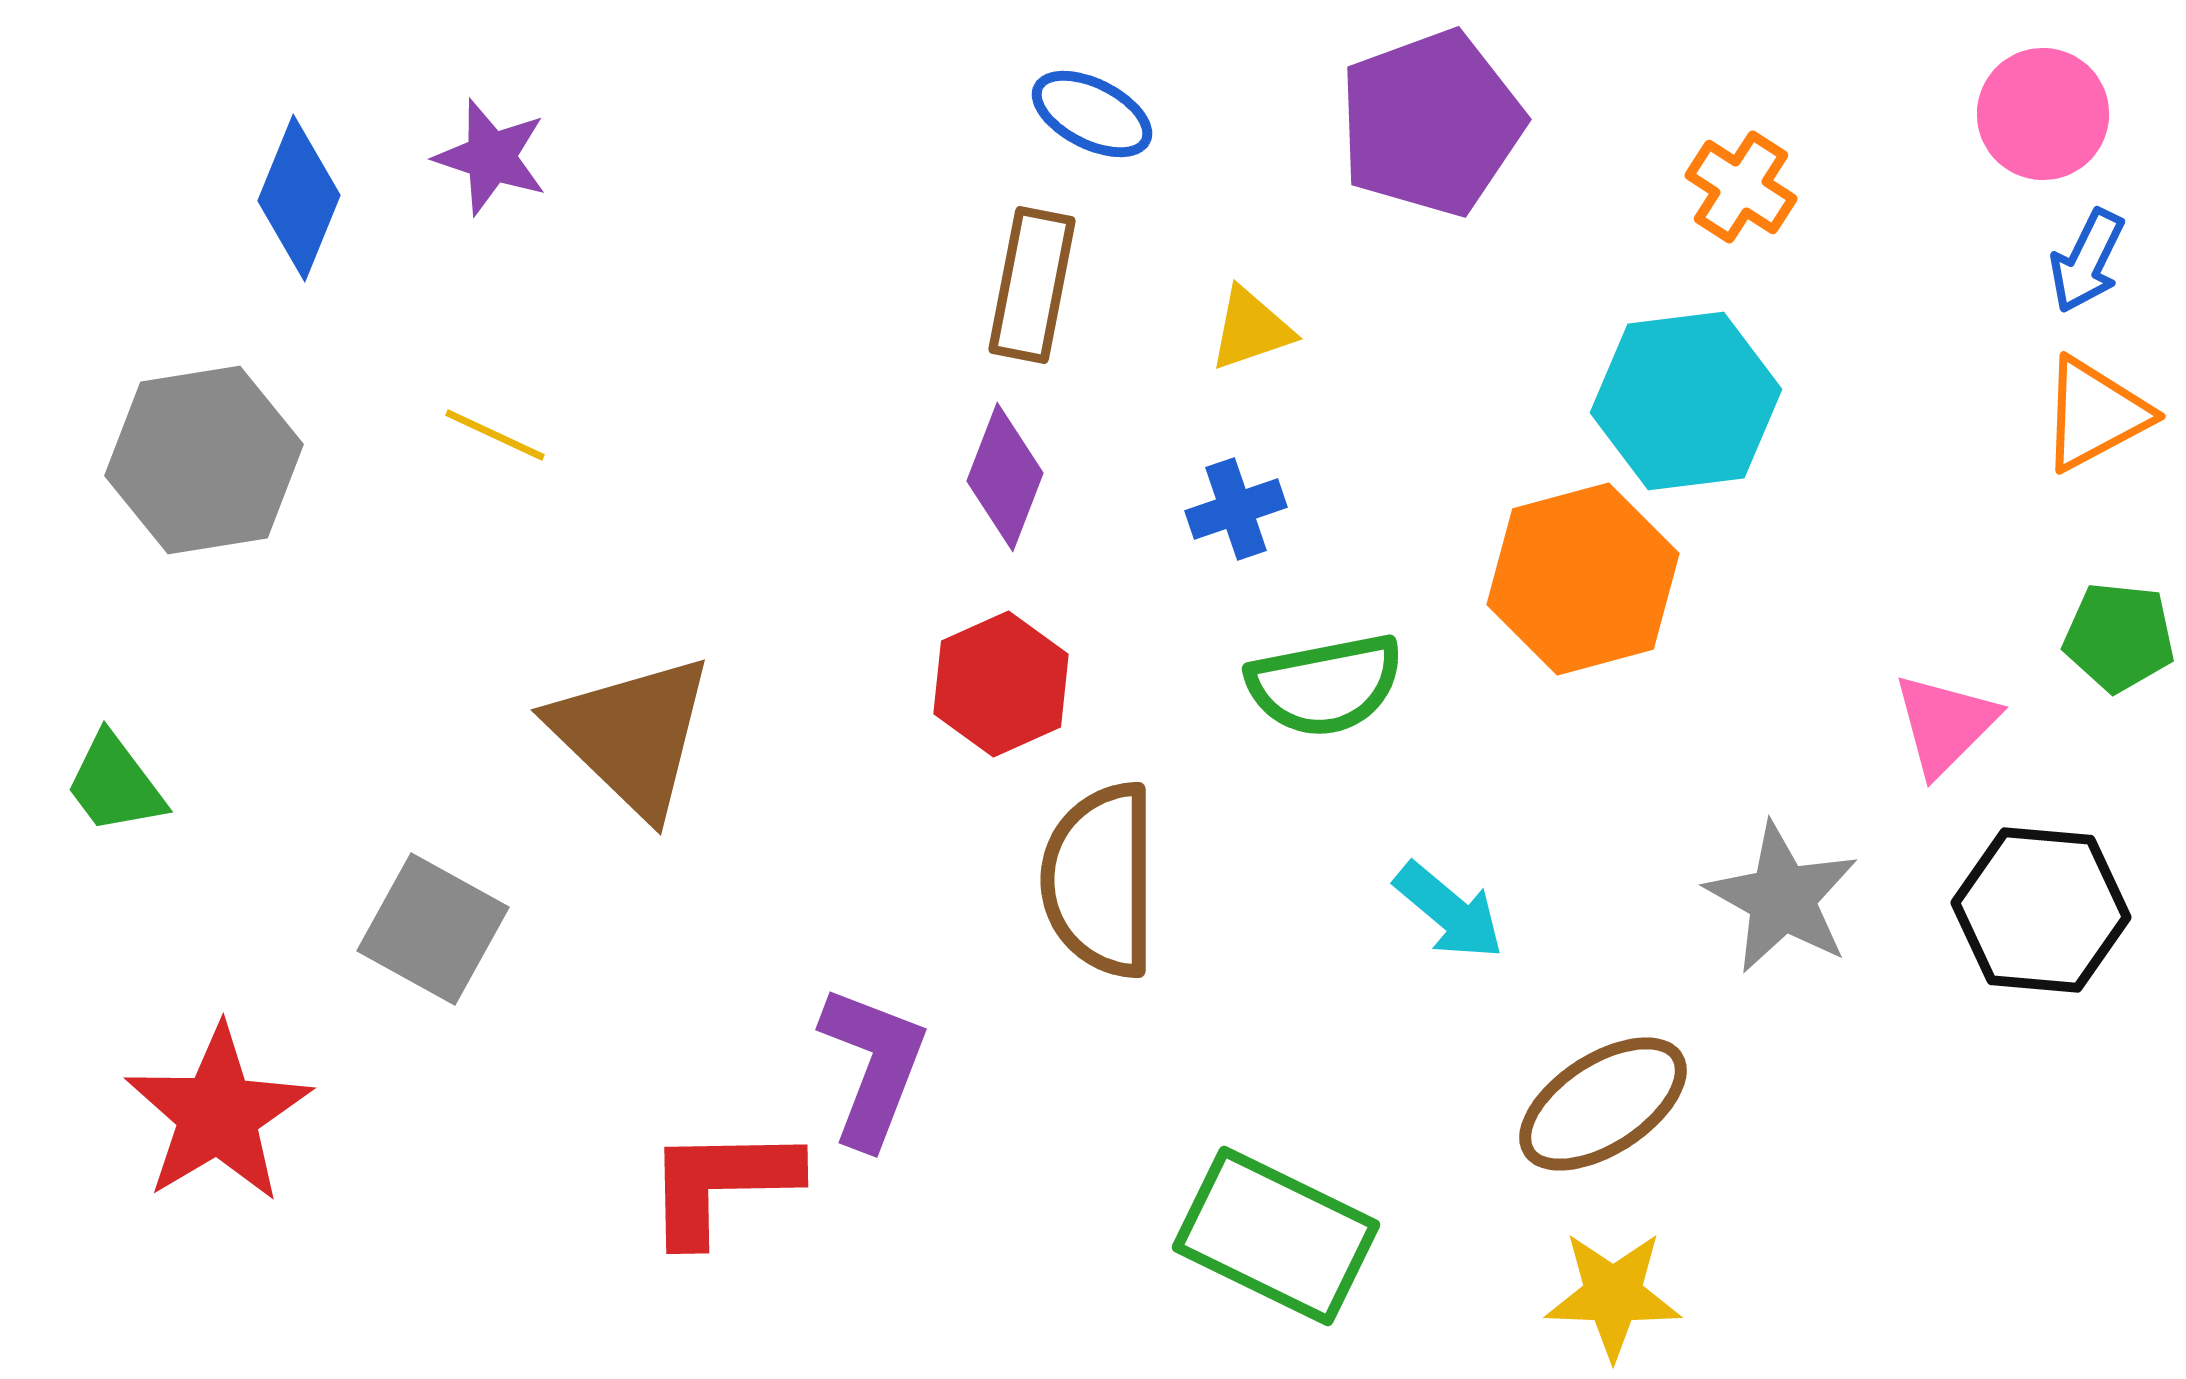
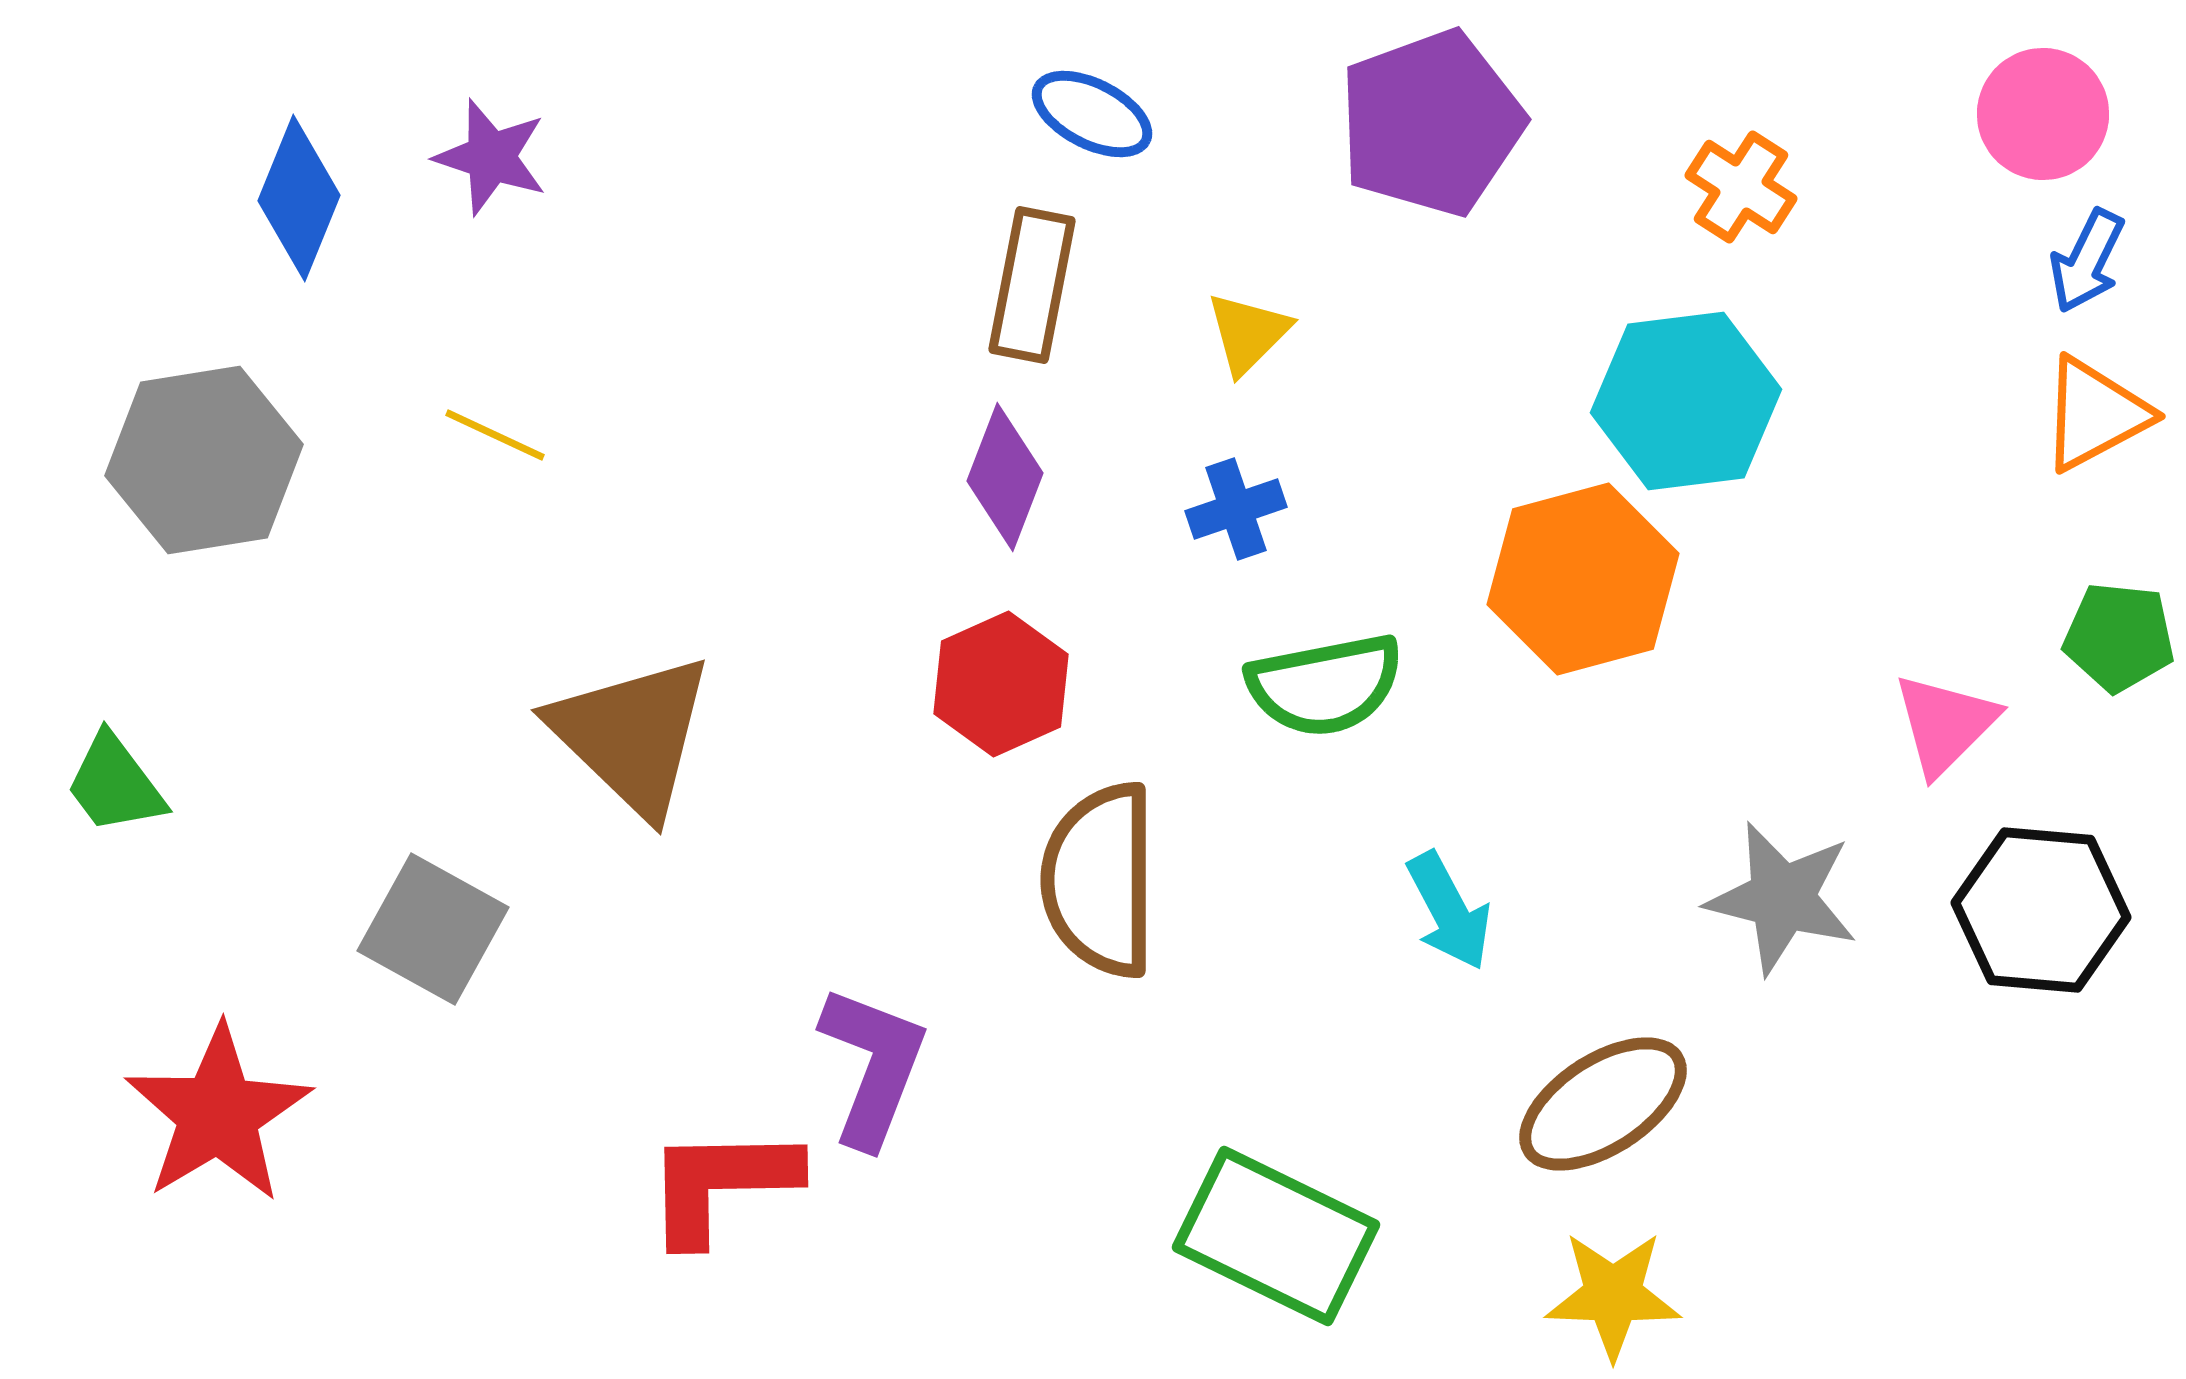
yellow triangle: moved 3 px left, 4 px down; rotated 26 degrees counterclockwise
gray star: rotated 15 degrees counterclockwise
cyan arrow: rotated 22 degrees clockwise
